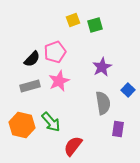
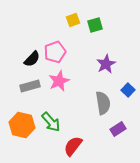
purple star: moved 4 px right, 3 px up
purple rectangle: rotated 49 degrees clockwise
